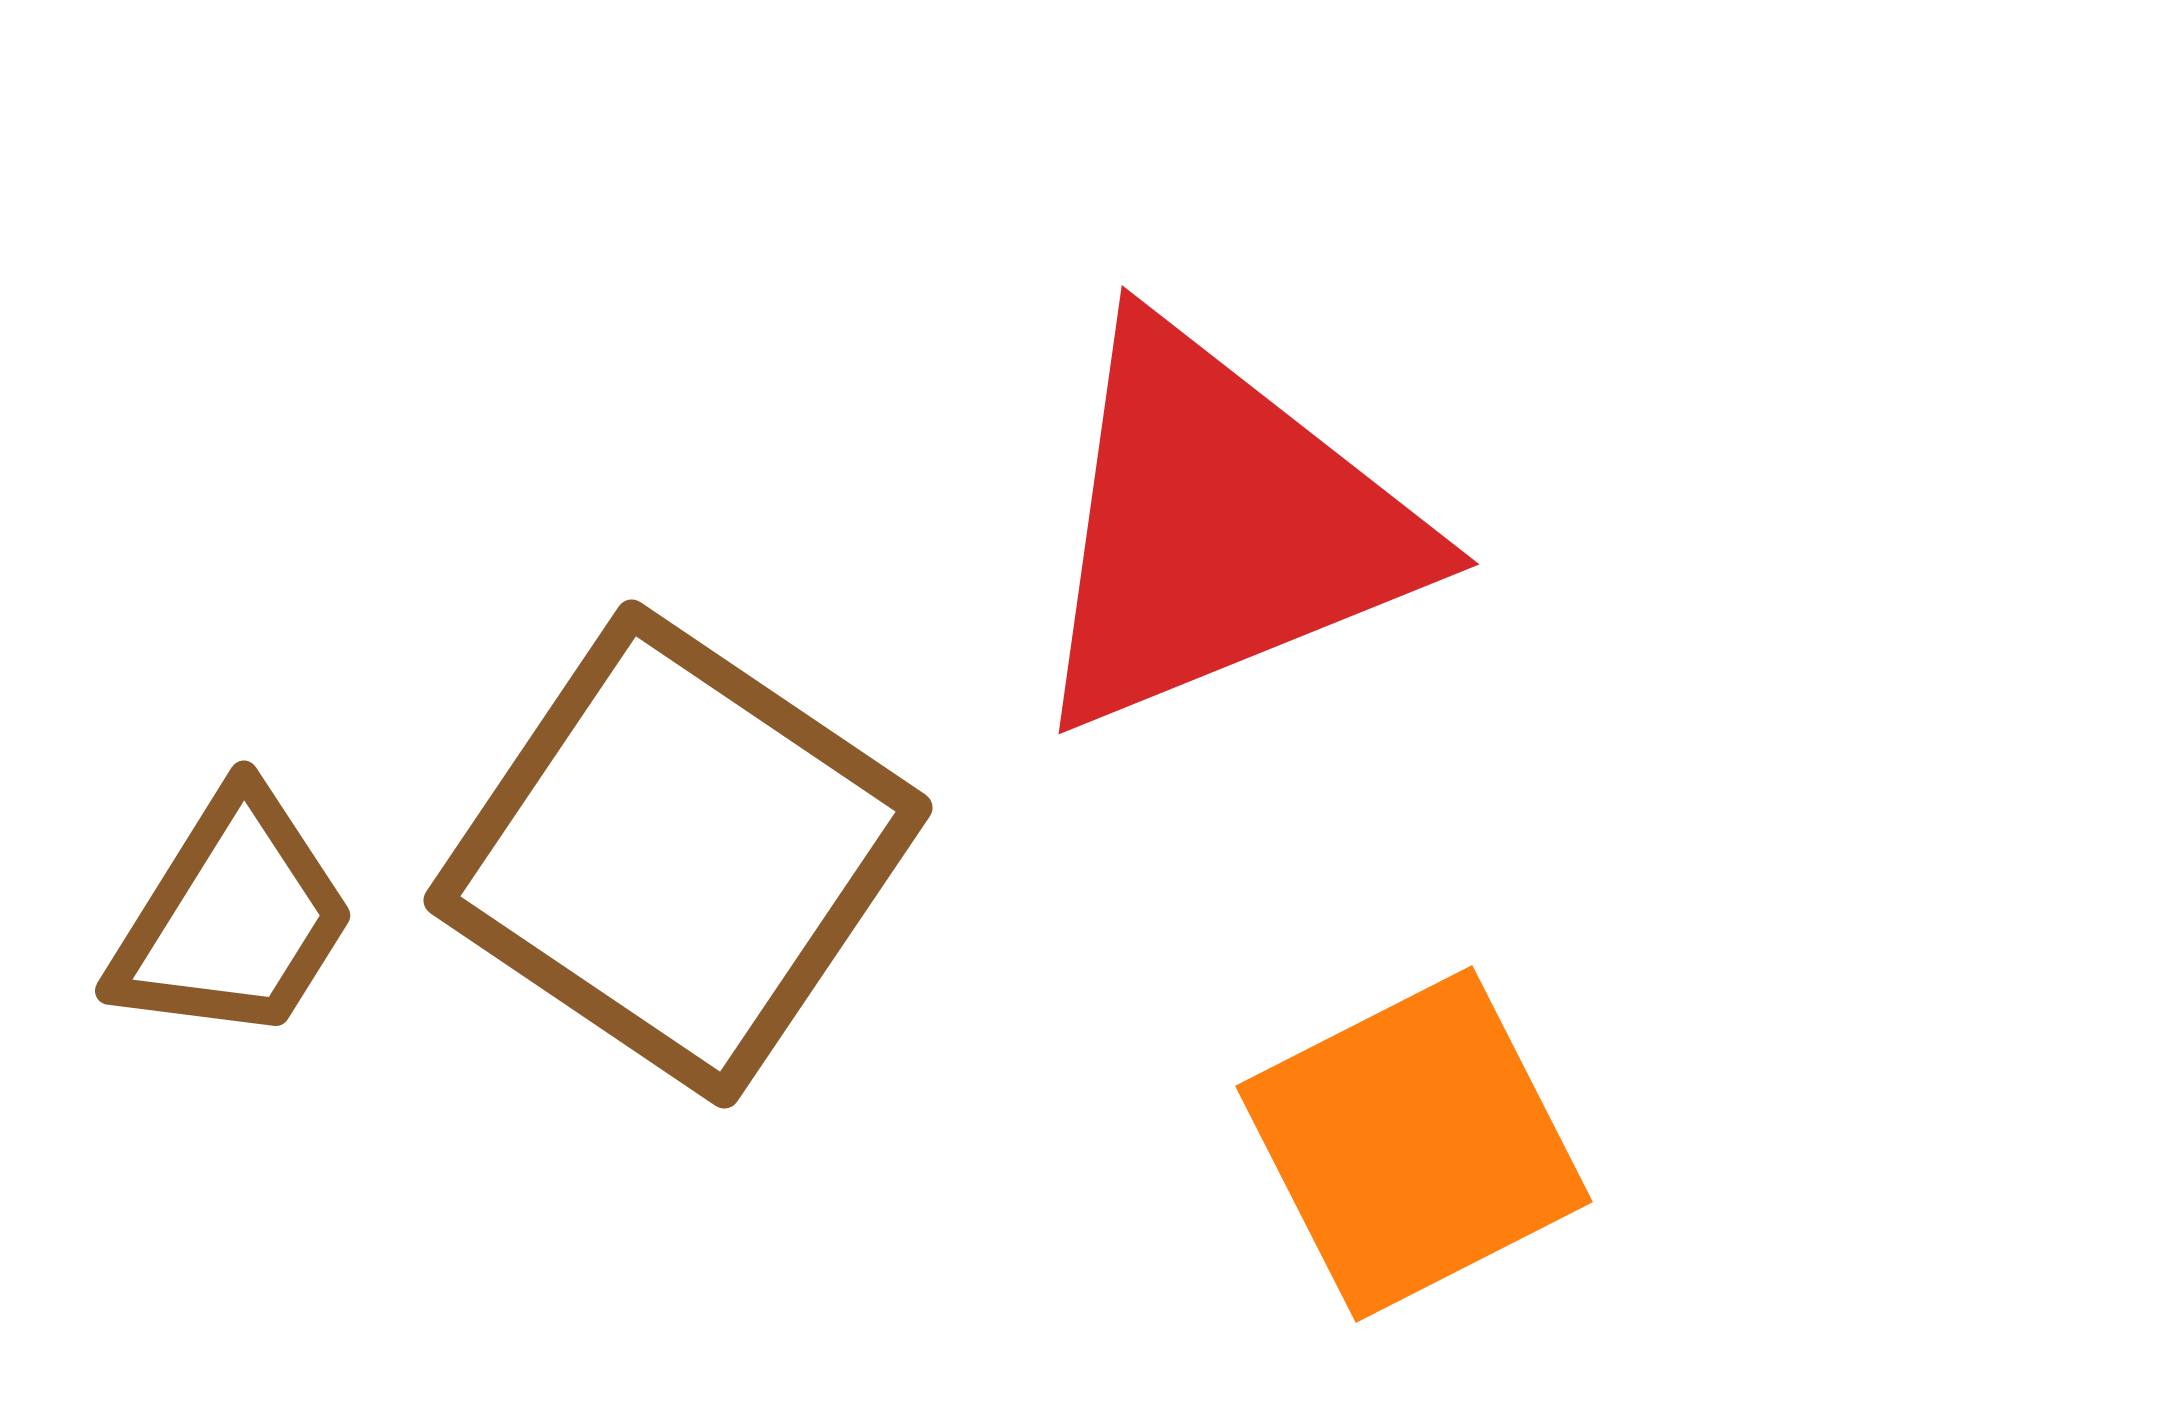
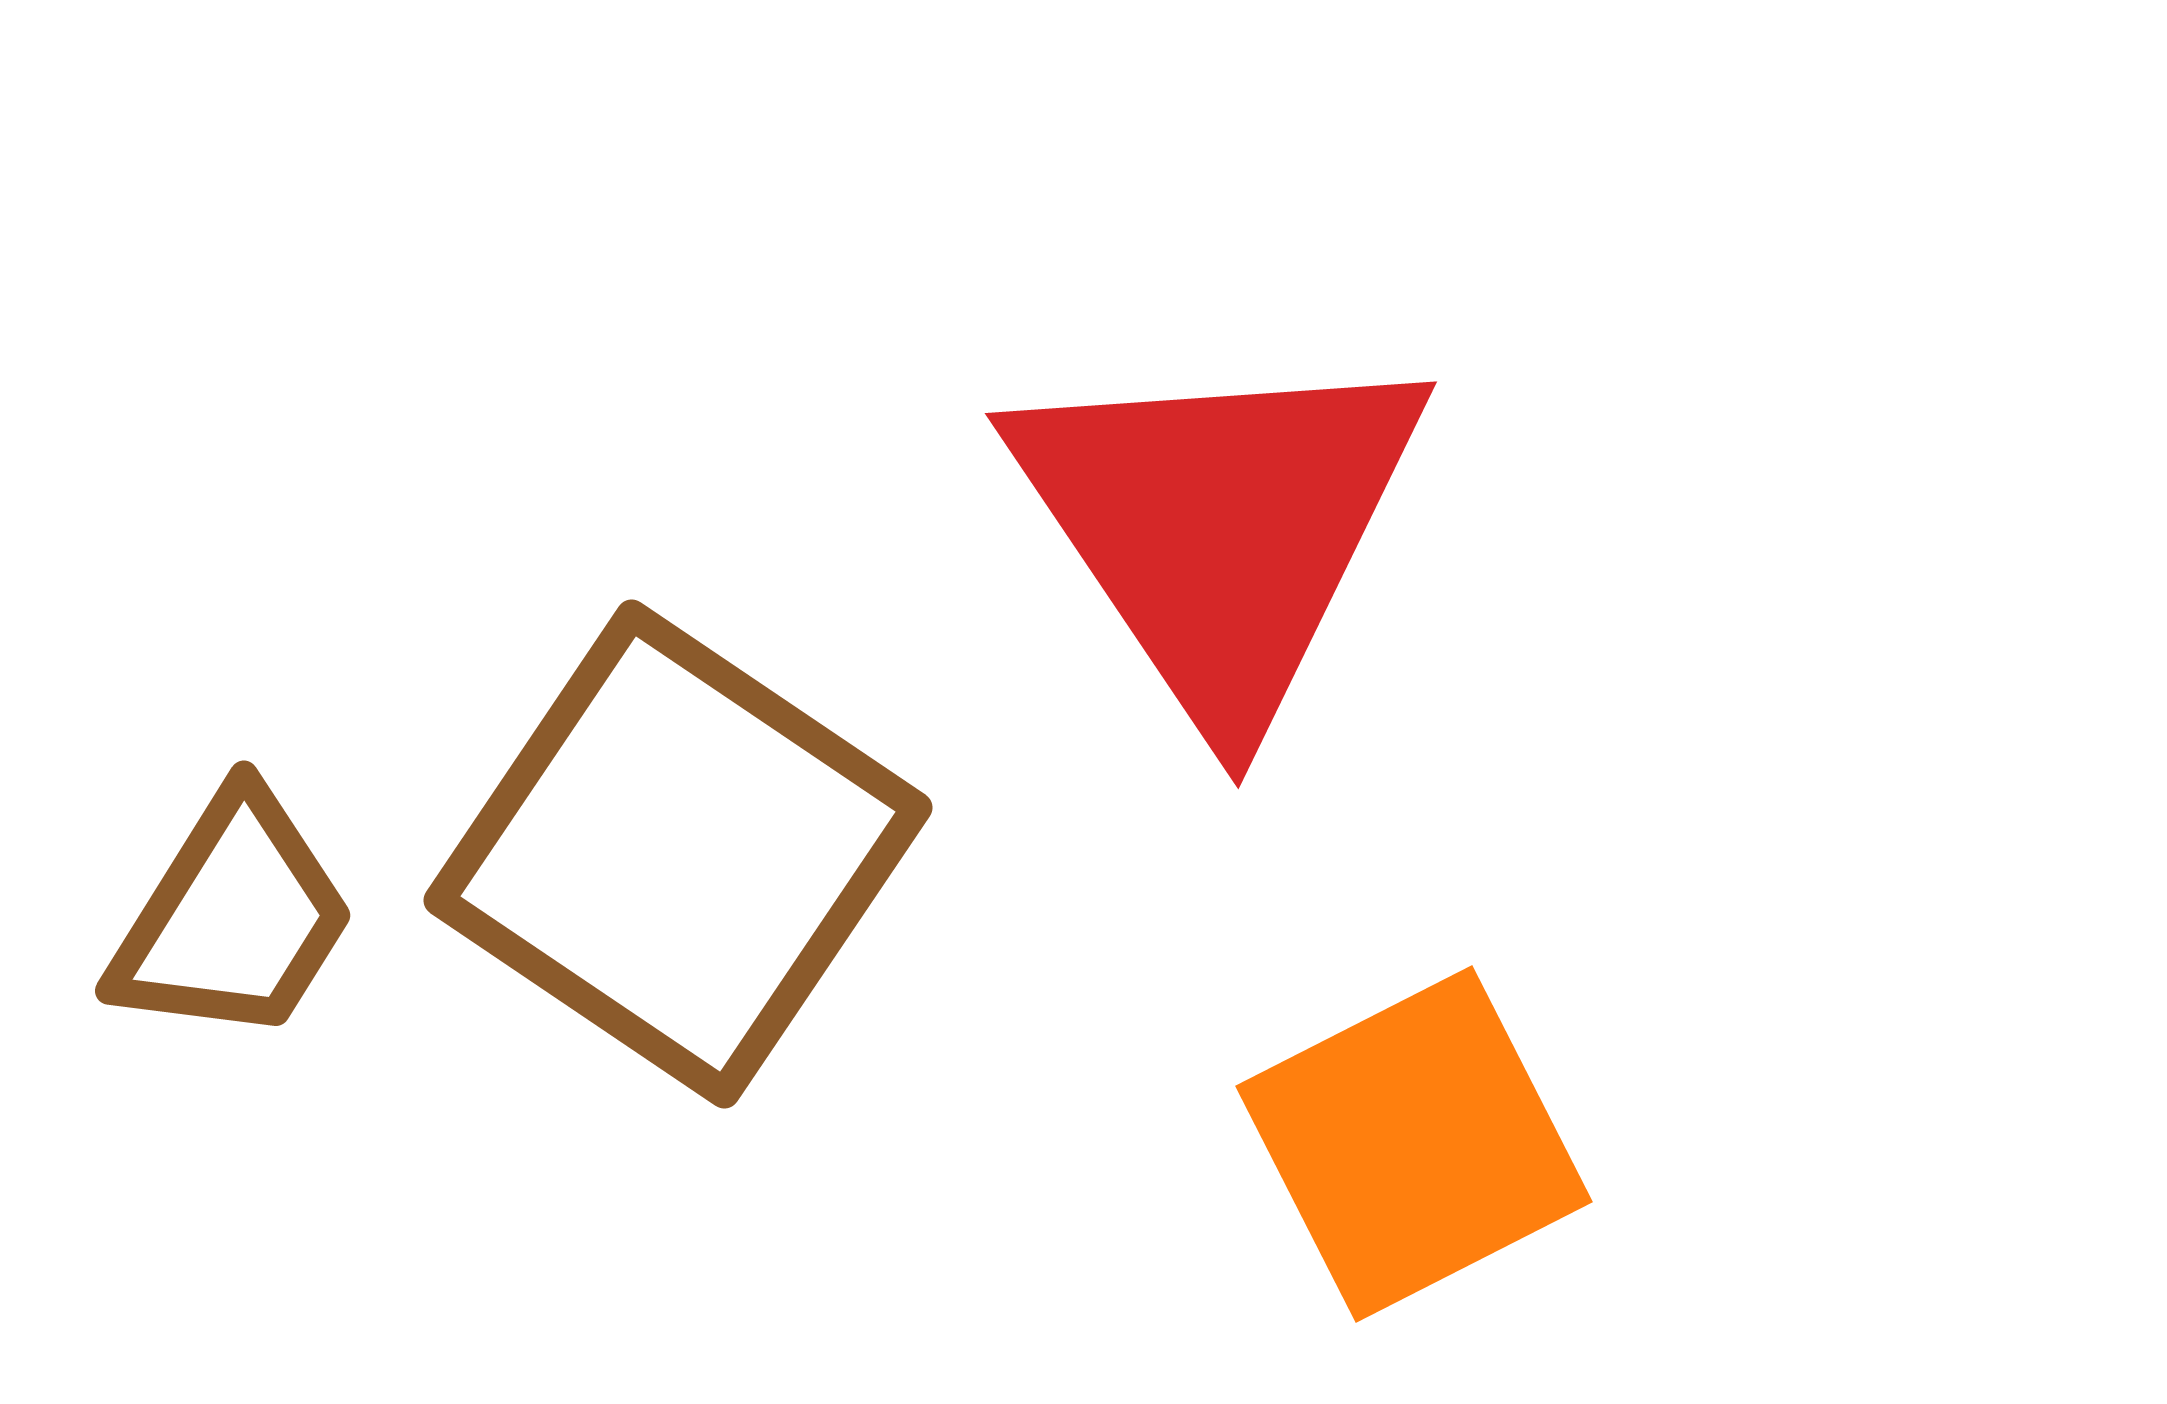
red triangle: rotated 42 degrees counterclockwise
